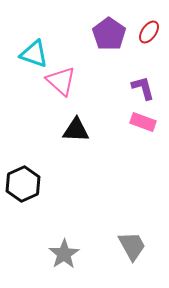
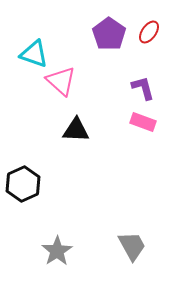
gray star: moved 7 px left, 3 px up
